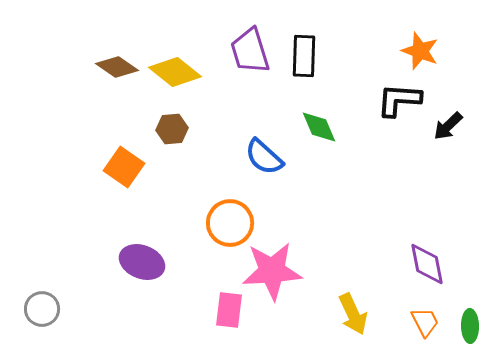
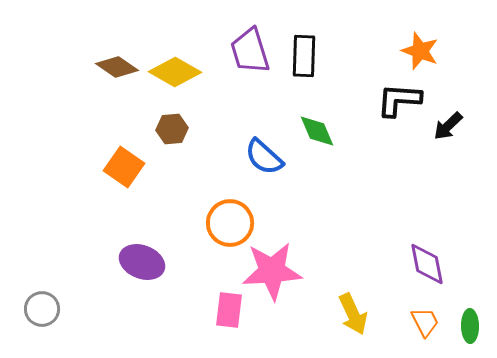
yellow diamond: rotated 9 degrees counterclockwise
green diamond: moved 2 px left, 4 px down
